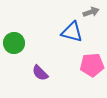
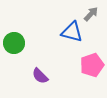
gray arrow: moved 2 px down; rotated 28 degrees counterclockwise
pink pentagon: rotated 15 degrees counterclockwise
purple semicircle: moved 3 px down
